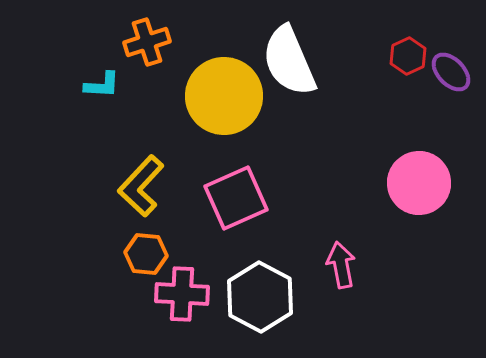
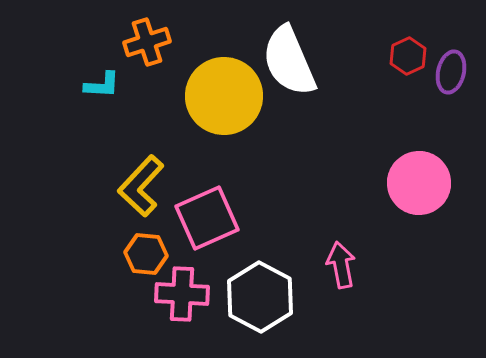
purple ellipse: rotated 57 degrees clockwise
pink square: moved 29 px left, 20 px down
